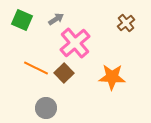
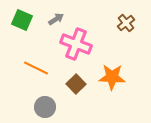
pink cross: moved 1 px right, 1 px down; rotated 28 degrees counterclockwise
brown square: moved 12 px right, 11 px down
gray circle: moved 1 px left, 1 px up
